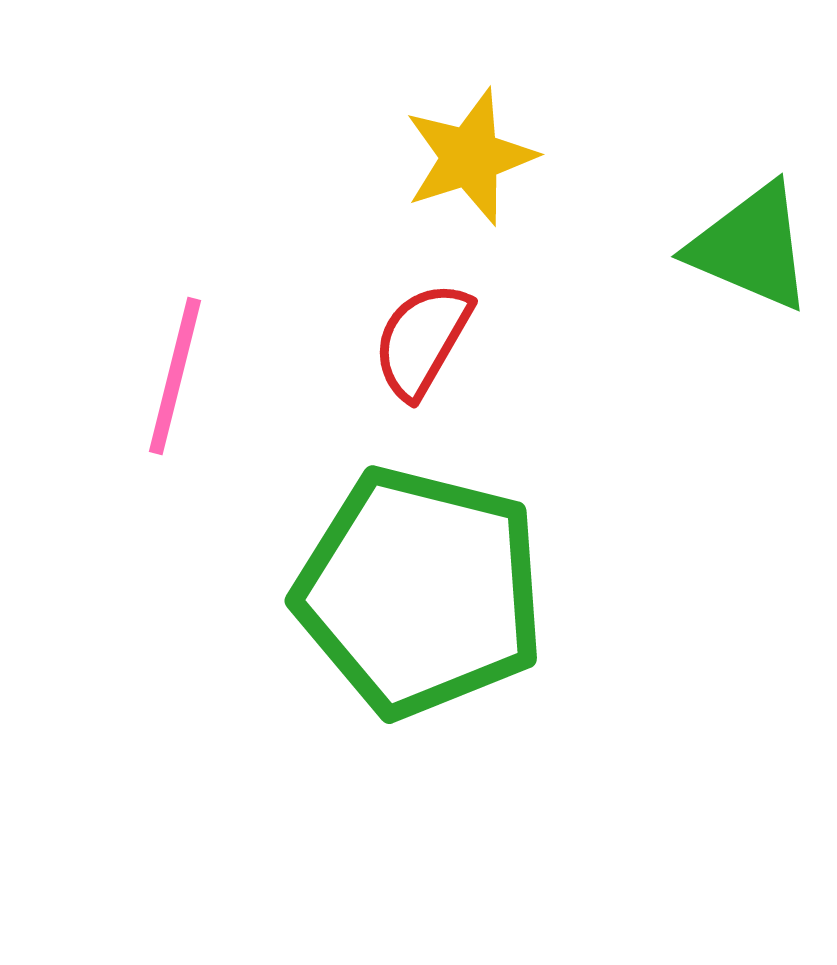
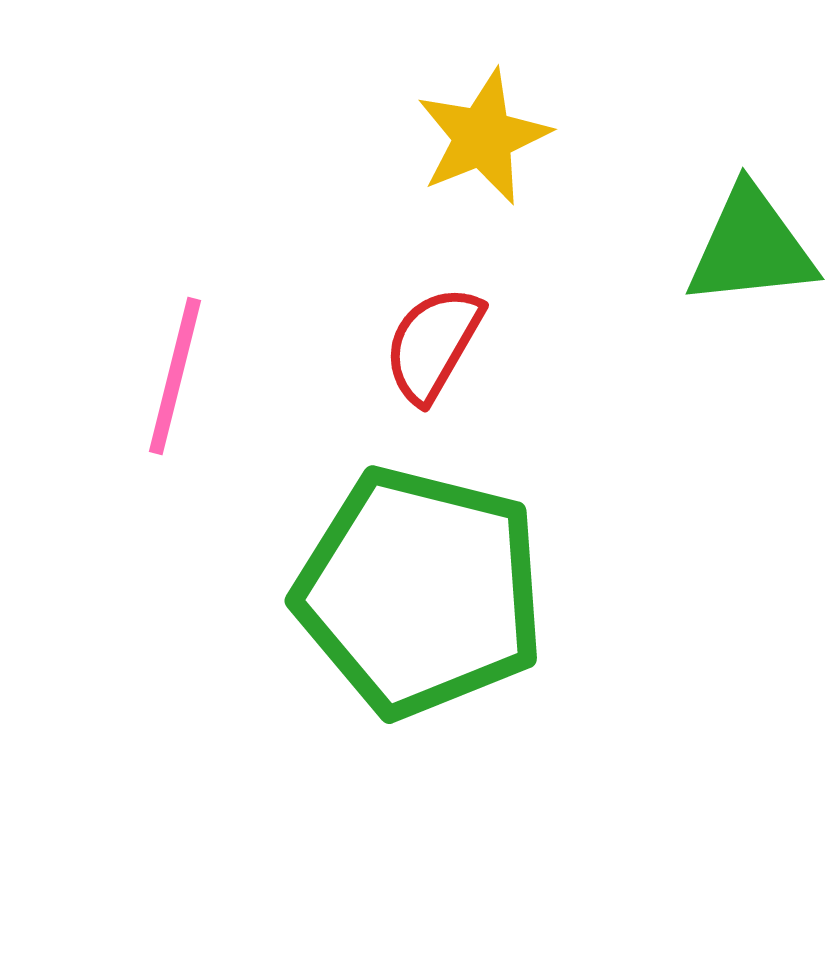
yellow star: moved 13 px right, 20 px up; rotated 4 degrees counterclockwise
green triangle: rotated 29 degrees counterclockwise
red semicircle: moved 11 px right, 4 px down
